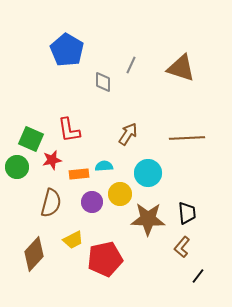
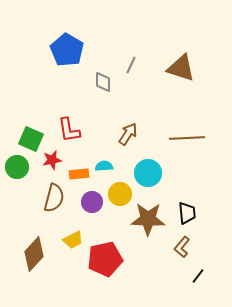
brown semicircle: moved 3 px right, 5 px up
